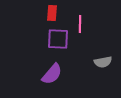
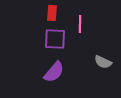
purple square: moved 3 px left
gray semicircle: rotated 36 degrees clockwise
purple semicircle: moved 2 px right, 2 px up
